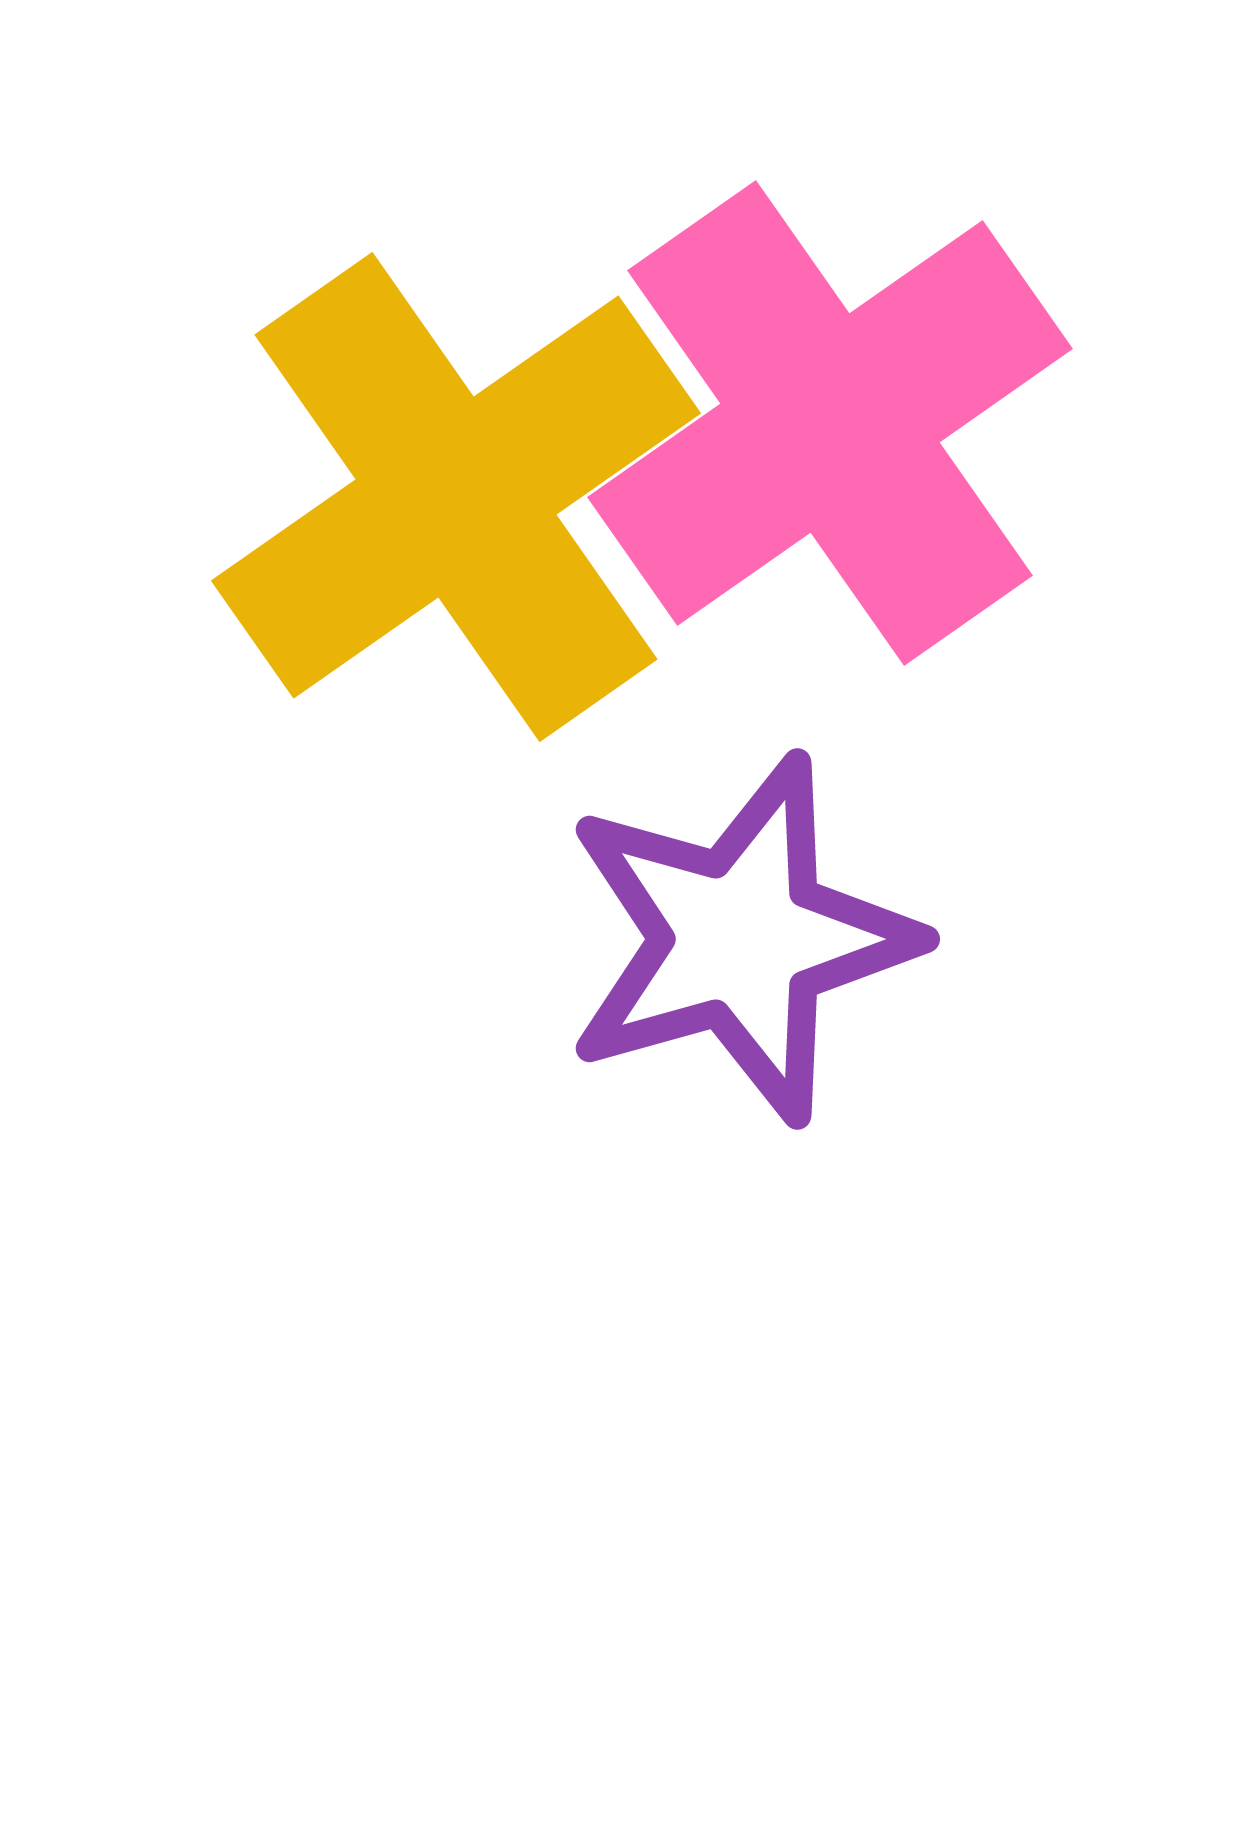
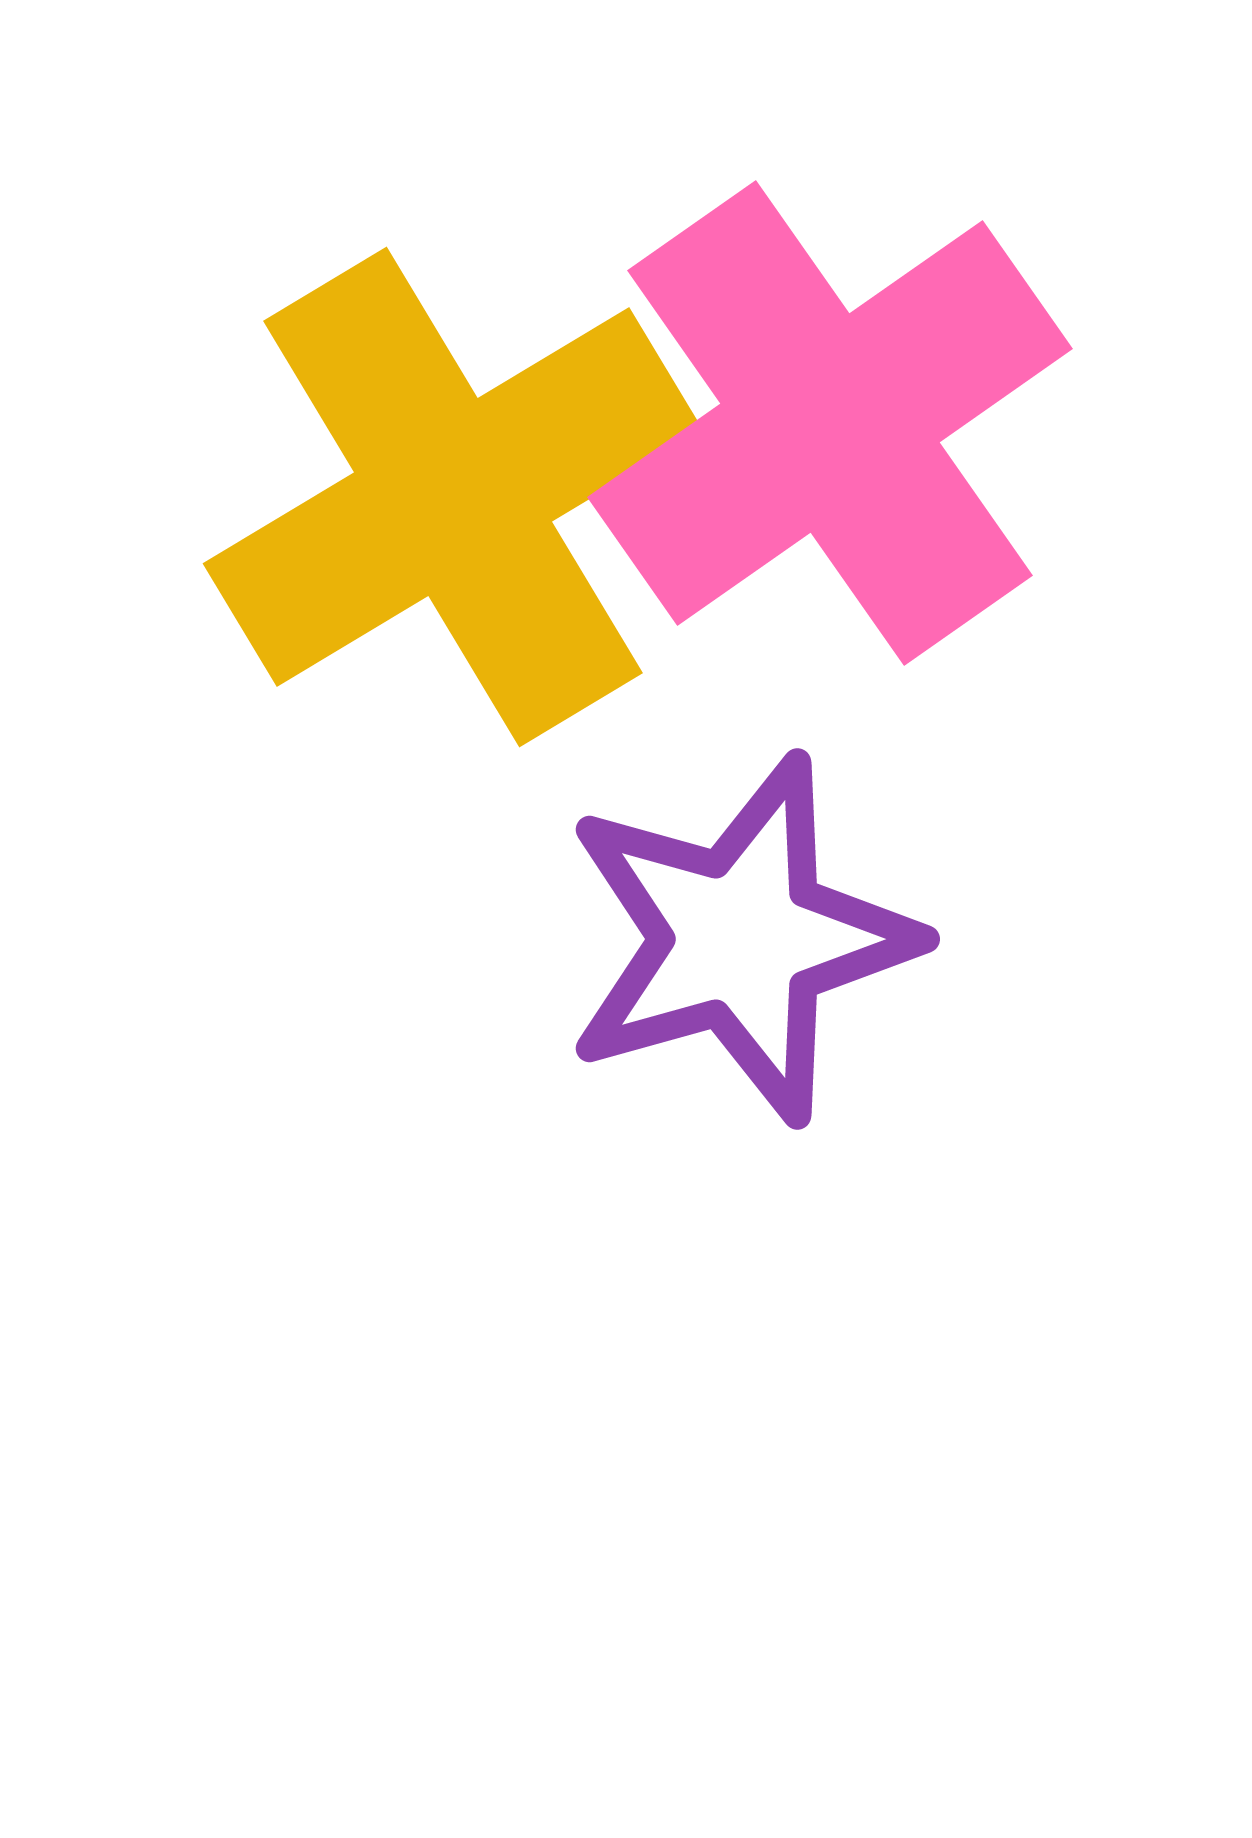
yellow cross: moved 3 px left; rotated 4 degrees clockwise
